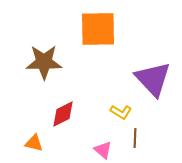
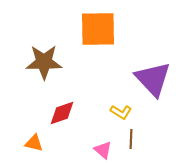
red diamond: moved 1 px left, 1 px up; rotated 8 degrees clockwise
brown line: moved 4 px left, 1 px down
